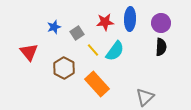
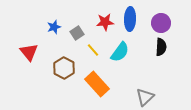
cyan semicircle: moved 5 px right, 1 px down
